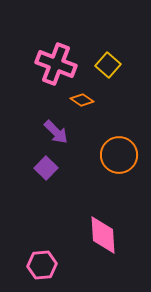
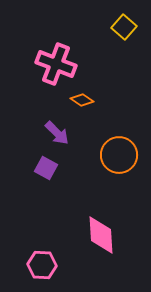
yellow square: moved 16 px right, 38 px up
purple arrow: moved 1 px right, 1 px down
purple square: rotated 15 degrees counterclockwise
pink diamond: moved 2 px left
pink hexagon: rotated 8 degrees clockwise
